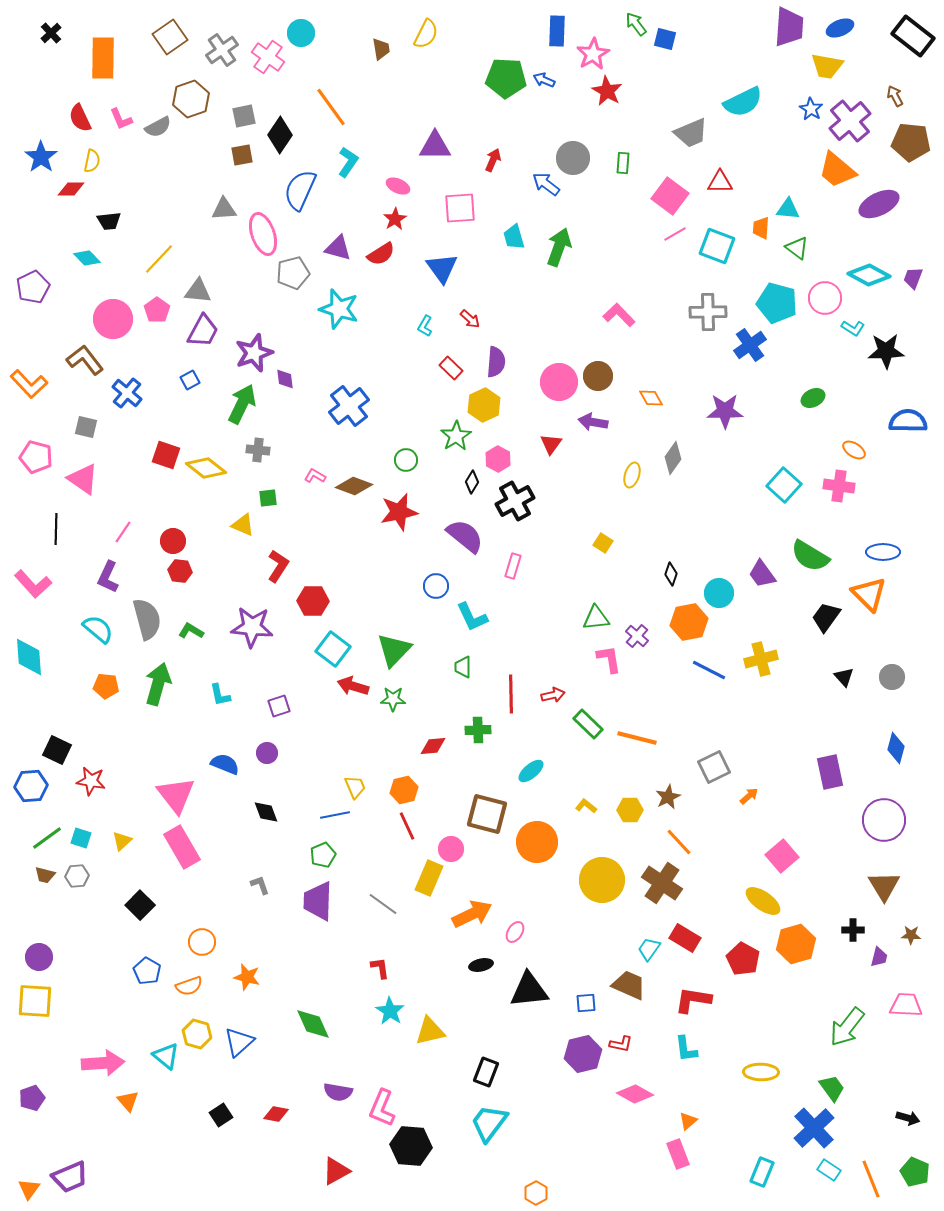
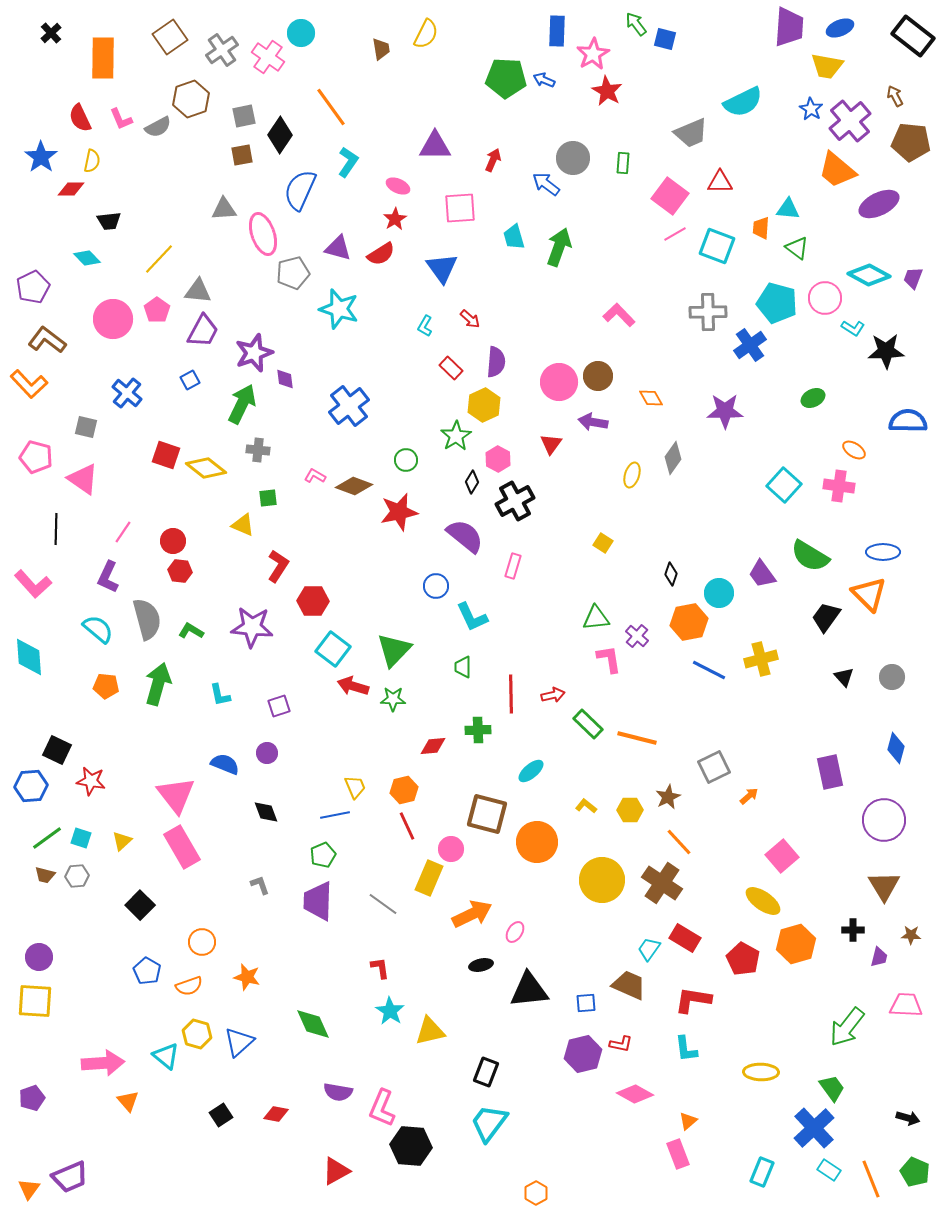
brown L-shape at (85, 360): moved 38 px left, 20 px up; rotated 15 degrees counterclockwise
